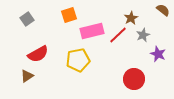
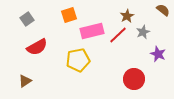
brown star: moved 4 px left, 2 px up
gray star: moved 3 px up
red semicircle: moved 1 px left, 7 px up
brown triangle: moved 2 px left, 5 px down
